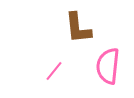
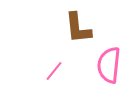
pink semicircle: moved 1 px right, 1 px up
